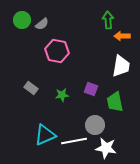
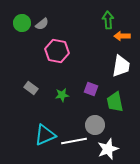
green circle: moved 3 px down
white star: moved 2 px right, 1 px down; rotated 30 degrees counterclockwise
